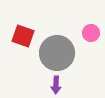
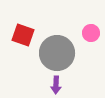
red square: moved 1 px up
